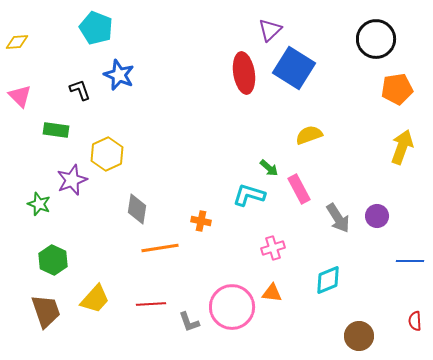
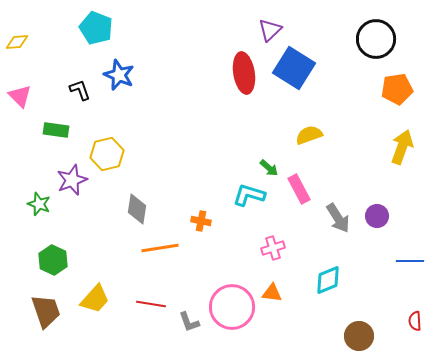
yellow hexagon: rotated 12 degrees clockwise
red line: rotated 12 degrees clockwise
